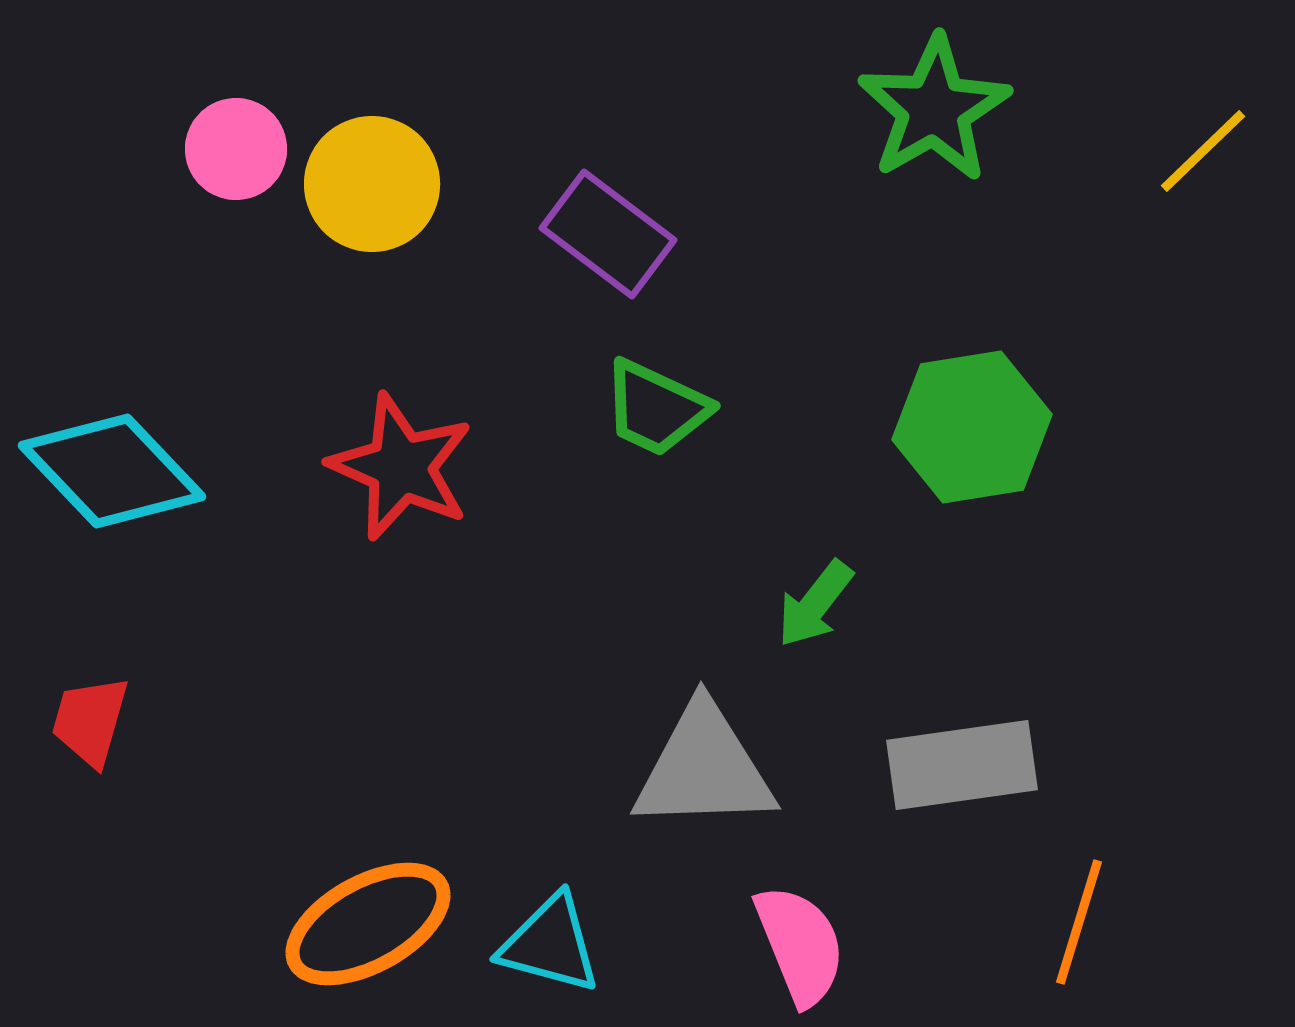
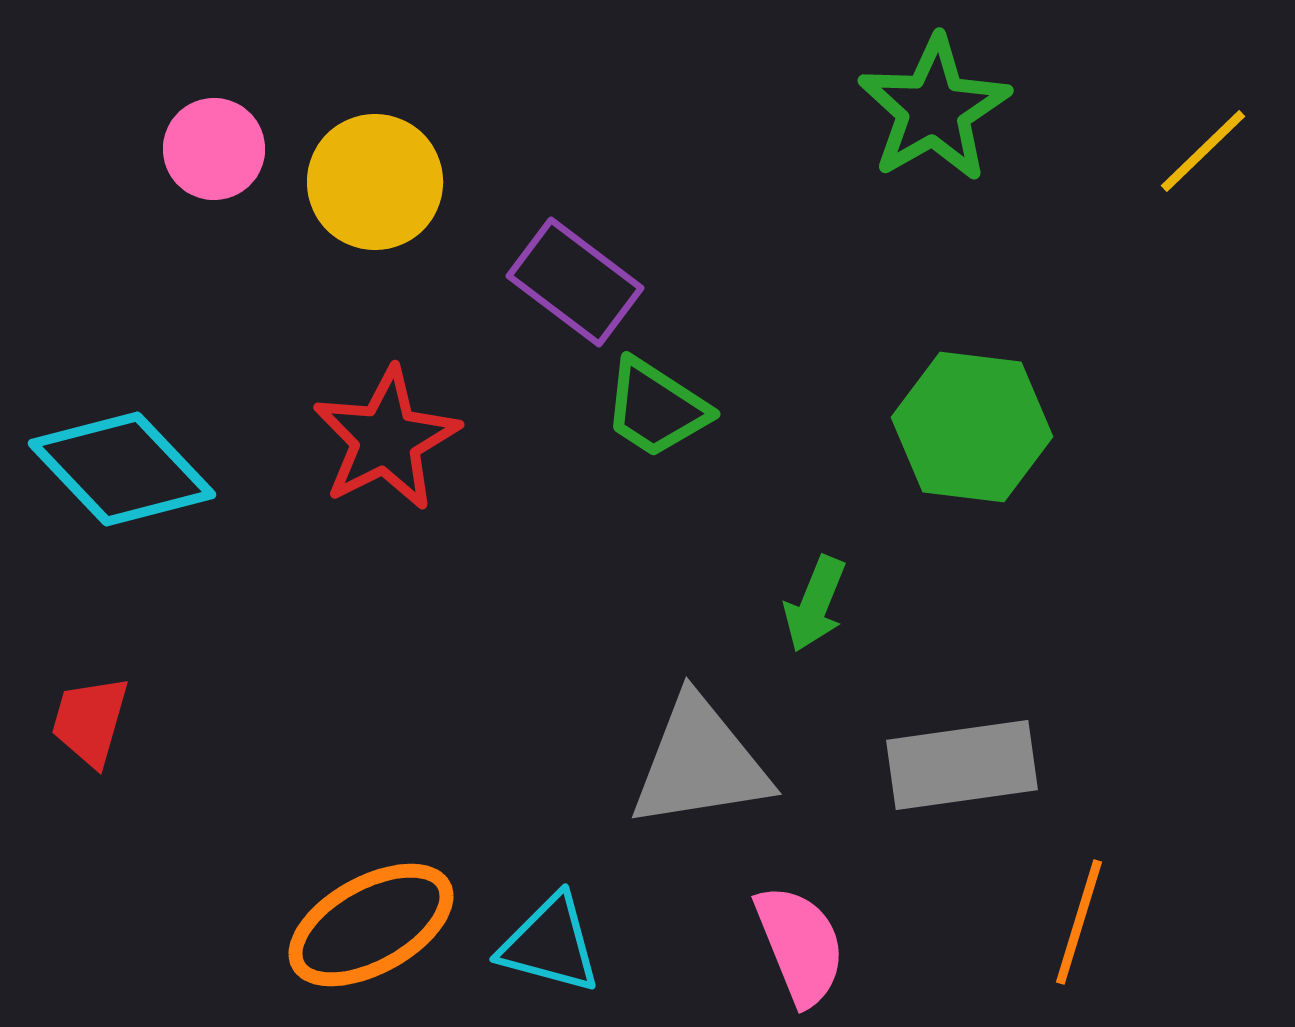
pink circle: moved 22 px left
yellow circle: moved 3 px right, 2 px up
purple rectangle: moved 33 px left, 48 px down
green trapezoid: rotated 8 degrees clockwise
green hexagon: rotated 16 degrees clockwise
red star: moved 15 px left, 28 px up; rotated 21 degrees clockwise
cyan diamond: moved 10 px right, 2 px up
green arrow: rotated 16 degrees counterclockwise
gray triangle: moved 4 px left, 5 px up; rotated 7 degrees counterclockwise
orange ellipse: moved 3 px right, 1 px down
